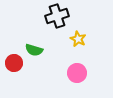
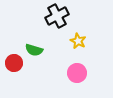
black cross: rotated 10 degrees counterclockwise
yellow star: moved 2 px down
